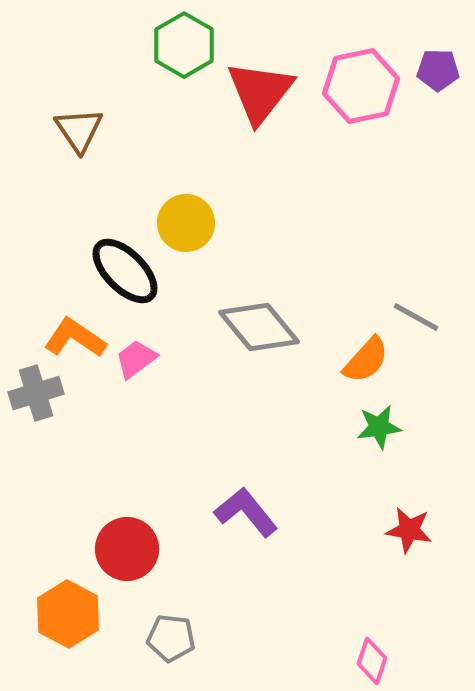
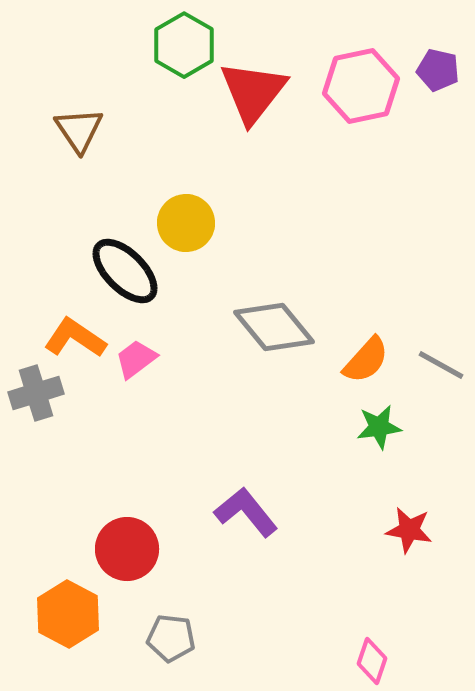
purple pentagon: rotated 12 degrees clockwise
red triangle: moved 7 px left
gray line: moved 25 px right, 48 px down
gray diamond: moved 15 px right
